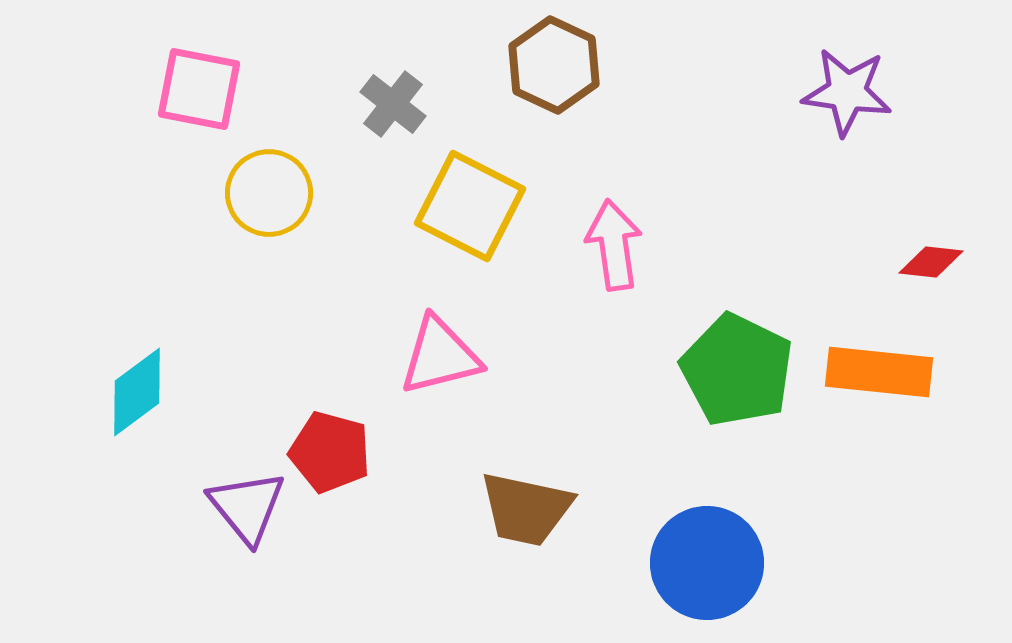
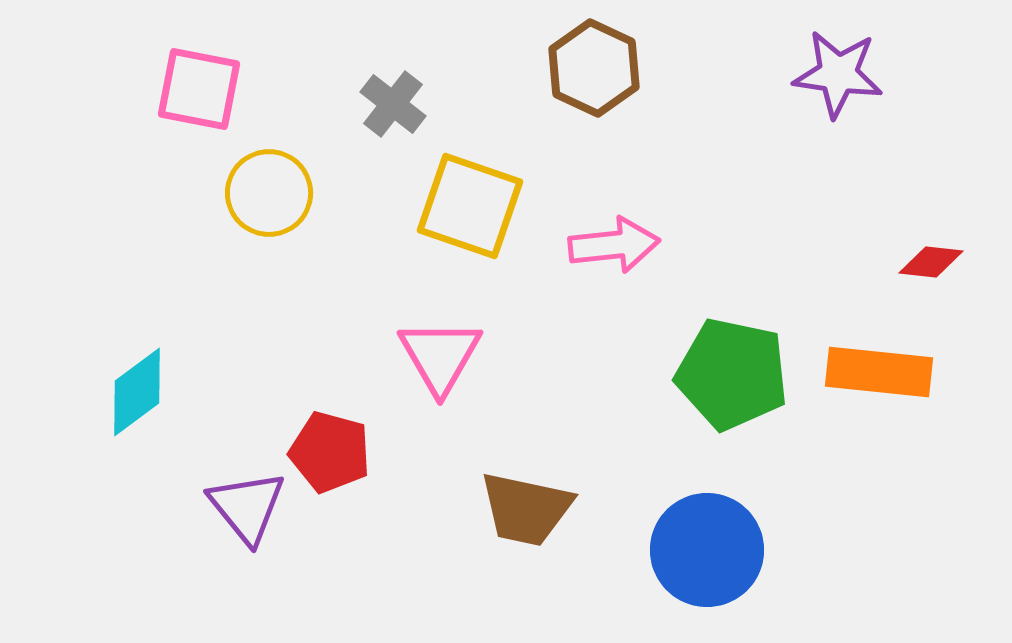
brown hexagon: moved 40 px right, 3 px down
purple star: moved 9 px left, 18 px up
yellow square: rotated 8 degrees counterclockwise
pink arrow: rotated 92 degrees clockwise
pink triangle: rotated 46 degrees counterclockwise
green pentagon: moved 5 px left, 4 px down; rotated 14 degrees counterclockwise
blue circle: moved 13 px up
